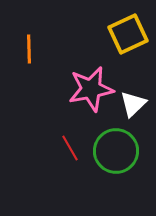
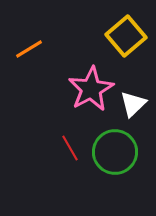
yellow square: moved 2 px left, 2 px down; rotated 15 degrees counterclockwise
orange line: rotated 60 degrees clockwise
pink star: rotated 18 degrees counterclockwise
green circle: moved 1 px left, 1 px down
